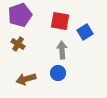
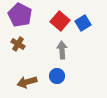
purple pentagon: rotated 25 degrees counterclockwise
red square: rotated 30 degrees clockwise
blue square: moved 2 px left, 9 px up
blue circle: moved 1 px left, 3 px down
brown arrow: moved 1 px right, 3 px down
